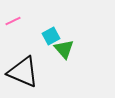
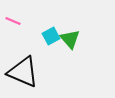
pink line: rotated 49 degrees clockwise
green triangle: moved 6 px right, 10 px up
